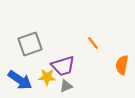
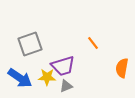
orange semicircle: moved 3 px down
blue arrow: moved 2 px up
